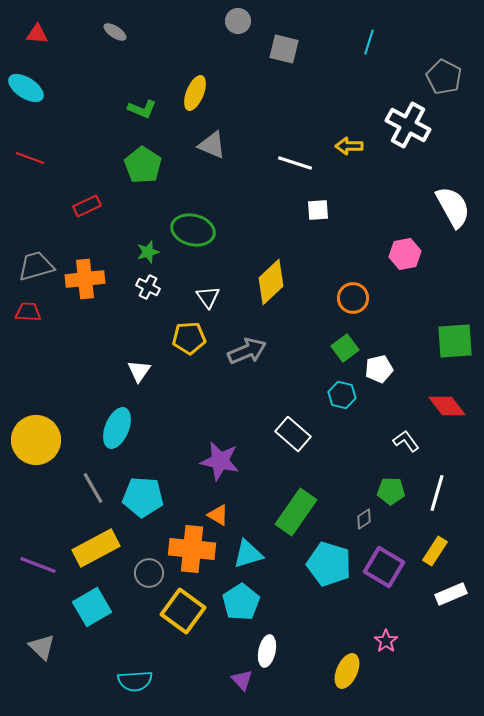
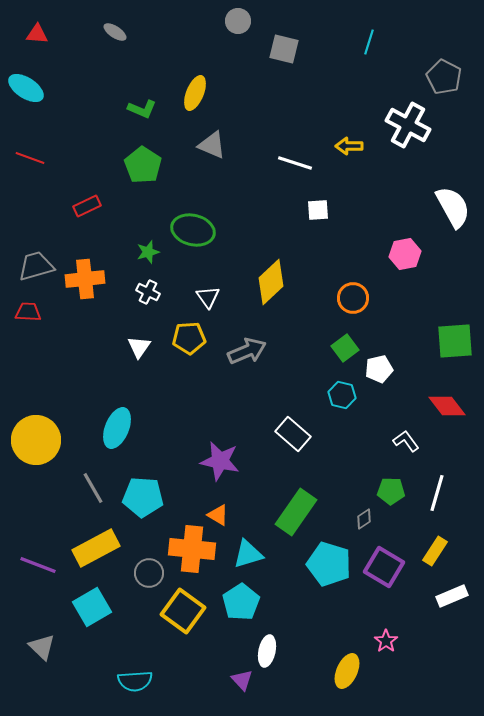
white cross at (148, 287): moved 5 px down
white triangle at (139, 371): moved 24 px up
white rectangle at (451, 594): moved 1 px right, 2 px down
